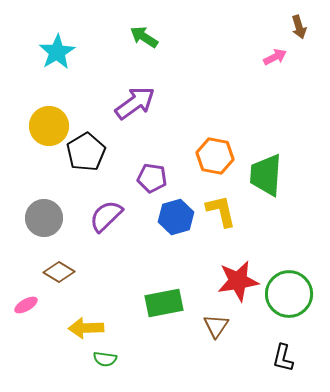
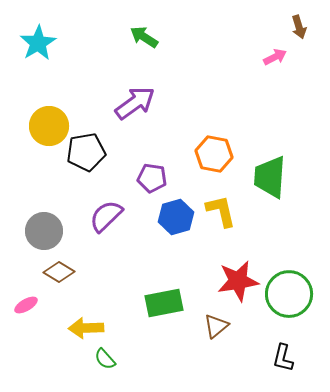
cyan star: moved 19 px left, 9 px up
black pentagon: rotated 21 degrees clockwise
orange hexagon: moved 1 px left, 2 px up
green trapezoid: moved 4 px right, 2 px down
gray circle: moved 13 px down
brown triangle: rotated 16 degrees clockwise
green semicircle: rotated 40 degrees clockwise
